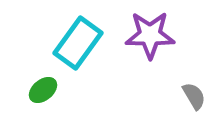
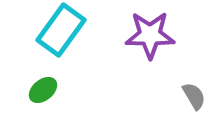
cyan rectangle: moved 17 px left, 13 px up
